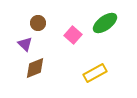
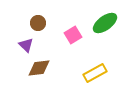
pink square: rotated 18 degrees clockwise
purple triangle: moved 1 px right, 1 px down
brown diamond: moved 4 px right; rotated 15 degrees clockwise
